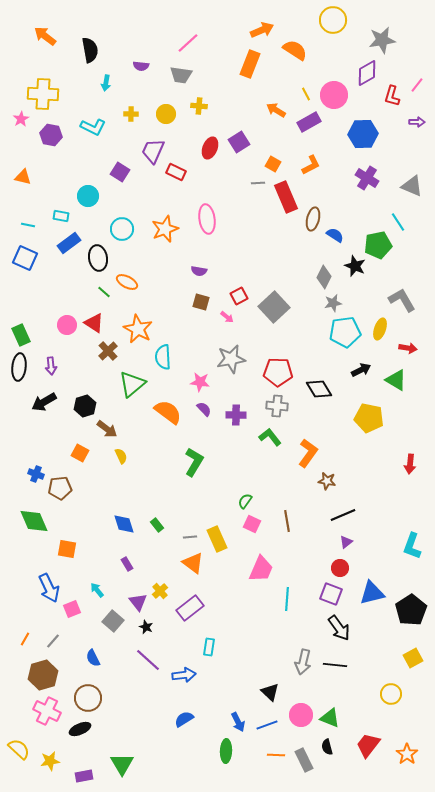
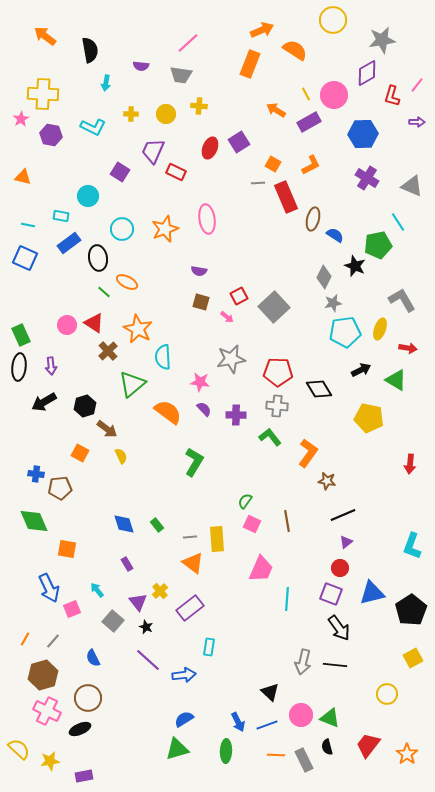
blue cross at (36, 474): rotated 14 degrees counterclockwise
yellow rectangle at (217, 539): rotated 20 degrees clockwise
yellow circle at (391, 694): moved 4 px left
green triangle at (122, 764): moved 55 px right, 15 px up; rotated 45 degrees clockwise
